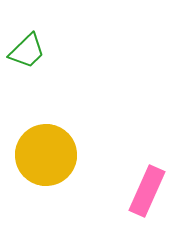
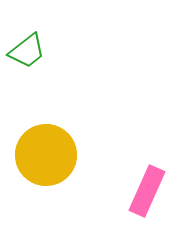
green trapezoid: rotated 6 degrees clockwise
